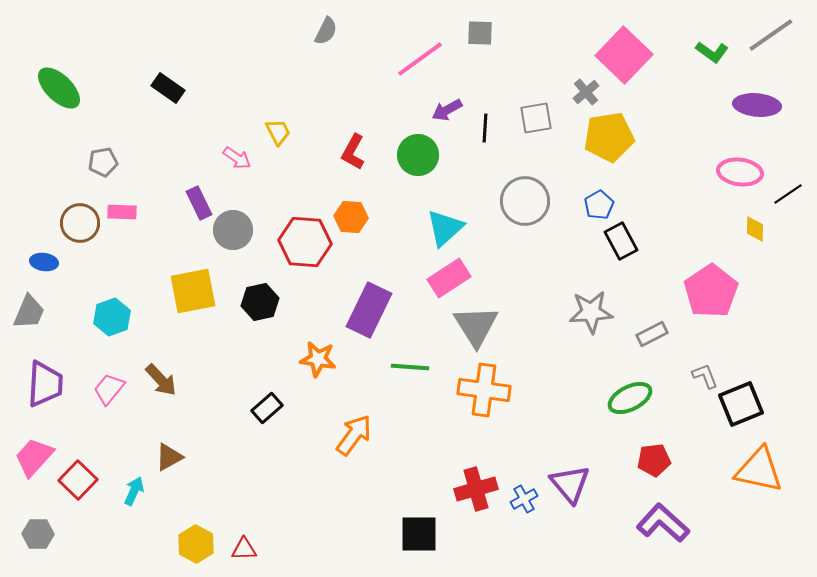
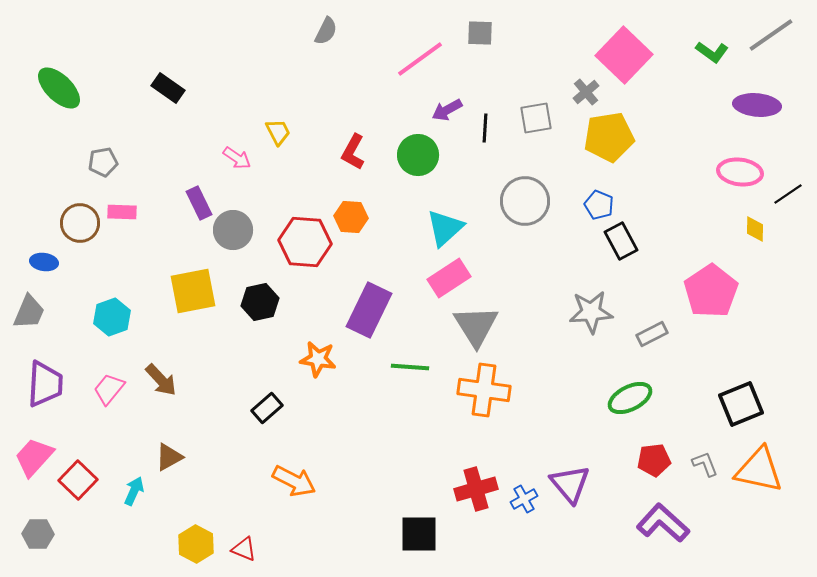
blue pentagon at (599, 205): rotated 20 degrees counterclockwise
gray L-shape at (705, 376): moved 88 px down
orange arrow at (354, 435): moved 60 px left, 46 px down; rotated 81 degrees clockwise
red triangle at (244, 549): rotated 24 degrees clockwise
